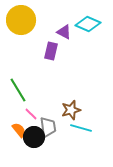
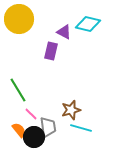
yellow circle: moved 2 px left, 1 px up
cyan diamond: rotated 10 degrees counterclockwise
